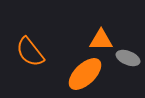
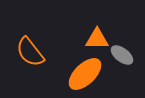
orange triangle: moved 4 px left, 1 px up
gray ellipse: moved 6 px left, 3 px up; rotated 15 degrees clockwise
